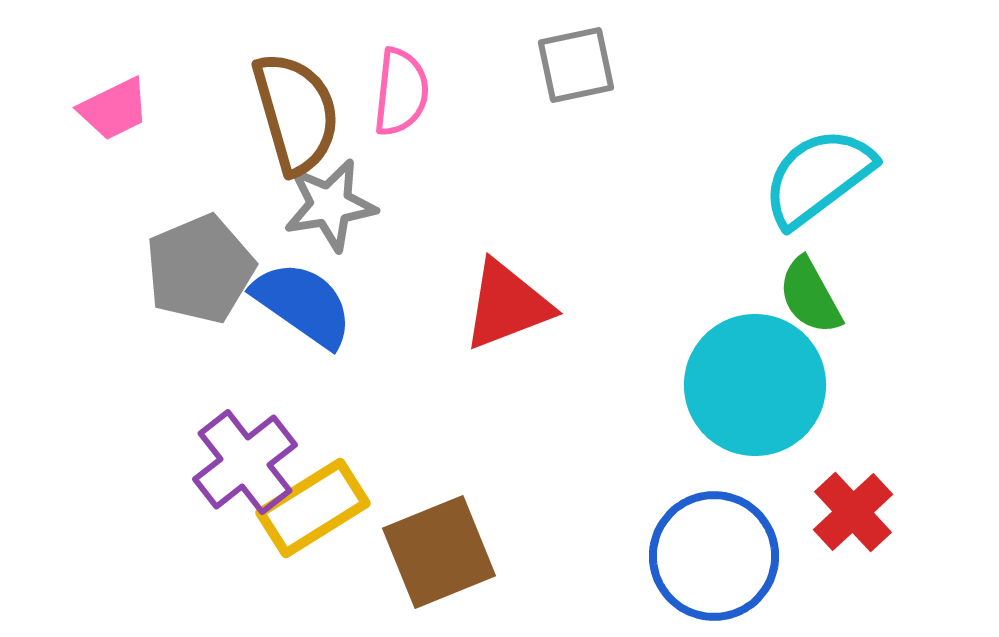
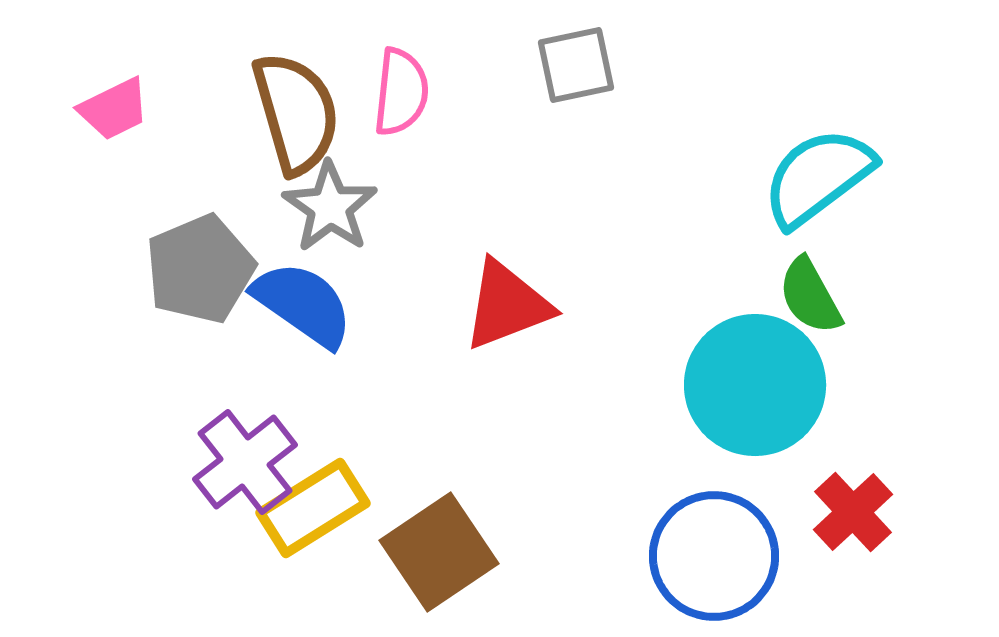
gray star: moved 2 px down; rotated 28 degrees counterclockwise
brown square: rotated 12 degrees counterclockwise
